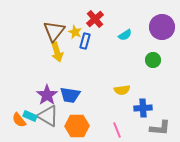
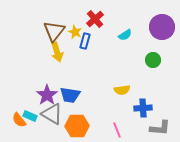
gray triangle: moved 4 px right, 2 px up
